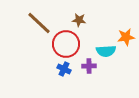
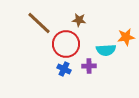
cyan semicircle: moved 1 px up
